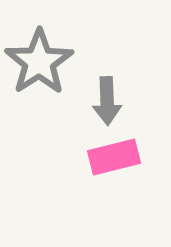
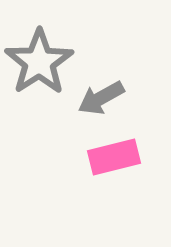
gray arrow: moved 6 px left, 3 px up; rotated 63 degrees clockwise
